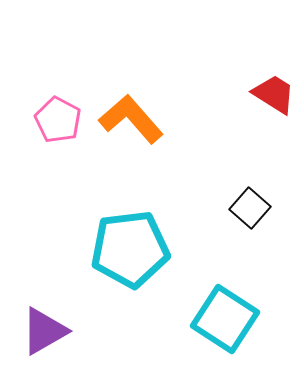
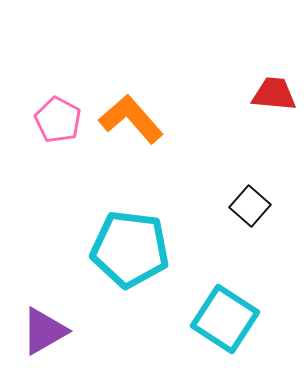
red trapezoid: rotated 27 degrees counterclockwise
black square: moved 2 px up
cyan pentagon: rotated 14 degrees clockwise
